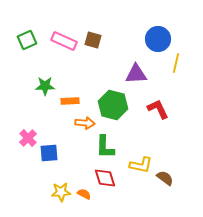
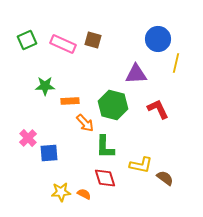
pink rectangle: moved 1 px left, 3 px down
orange arrow: rotated 42 degrees clockwise
